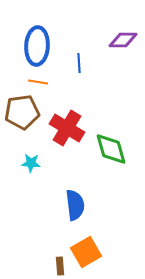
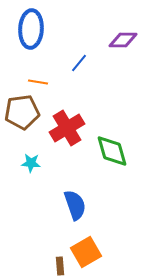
blue ellipse: moved 6 px left, 17 px up
blue line: rotated 42 degrees clockwise
red cross: rotated 28 degrees clockwise
green diamond: moved 1 px right, 2 px down
blue semicircle: rotated 12 degrees counterclockwise
